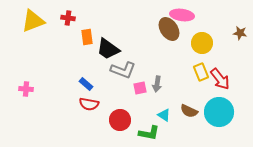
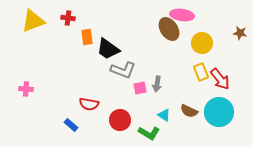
blue rectangle: moved 15 px left, 41 px down
green L-shape: rotated 20 degrees clockwise
